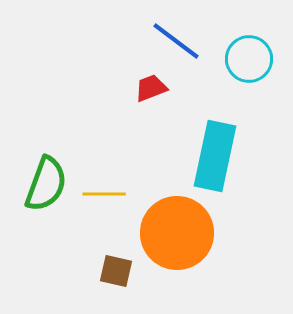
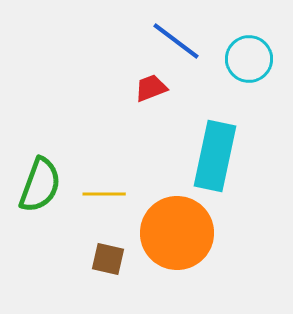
green semicircle: moved 6 px left, 1 px down
brown square: moved 8 px left, 12 px up
